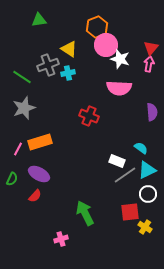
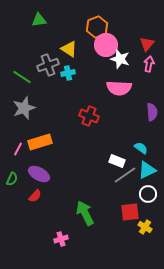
red triangle: moved 4 px left, 4 px up
